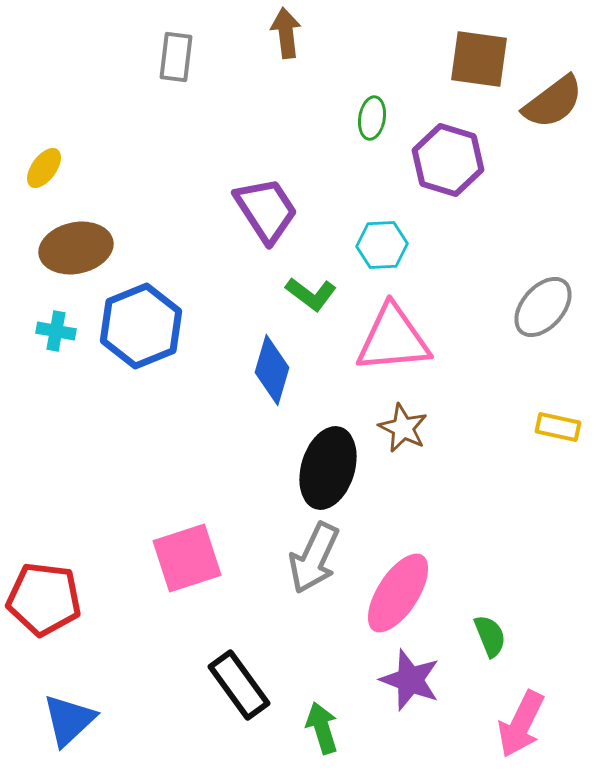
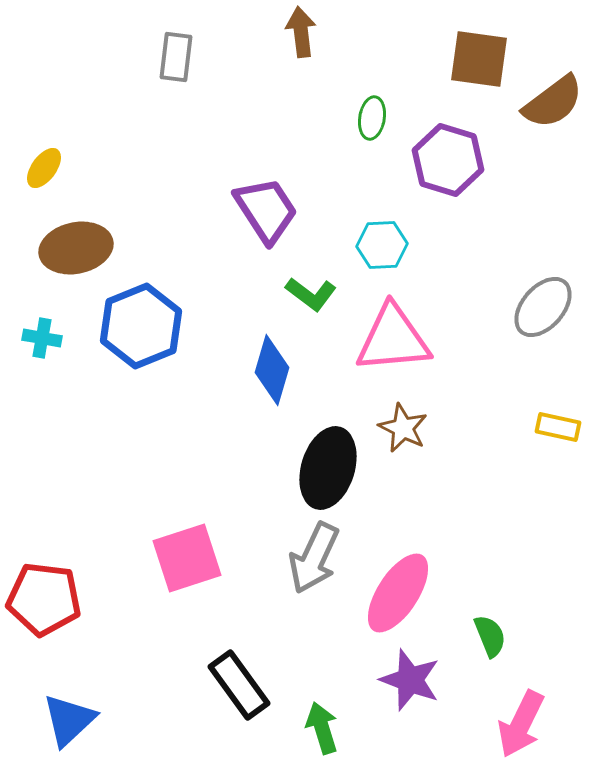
brown arrow: moved 15 px right, 1 px up
cyan cross: moved 14 px left, 7 px down
